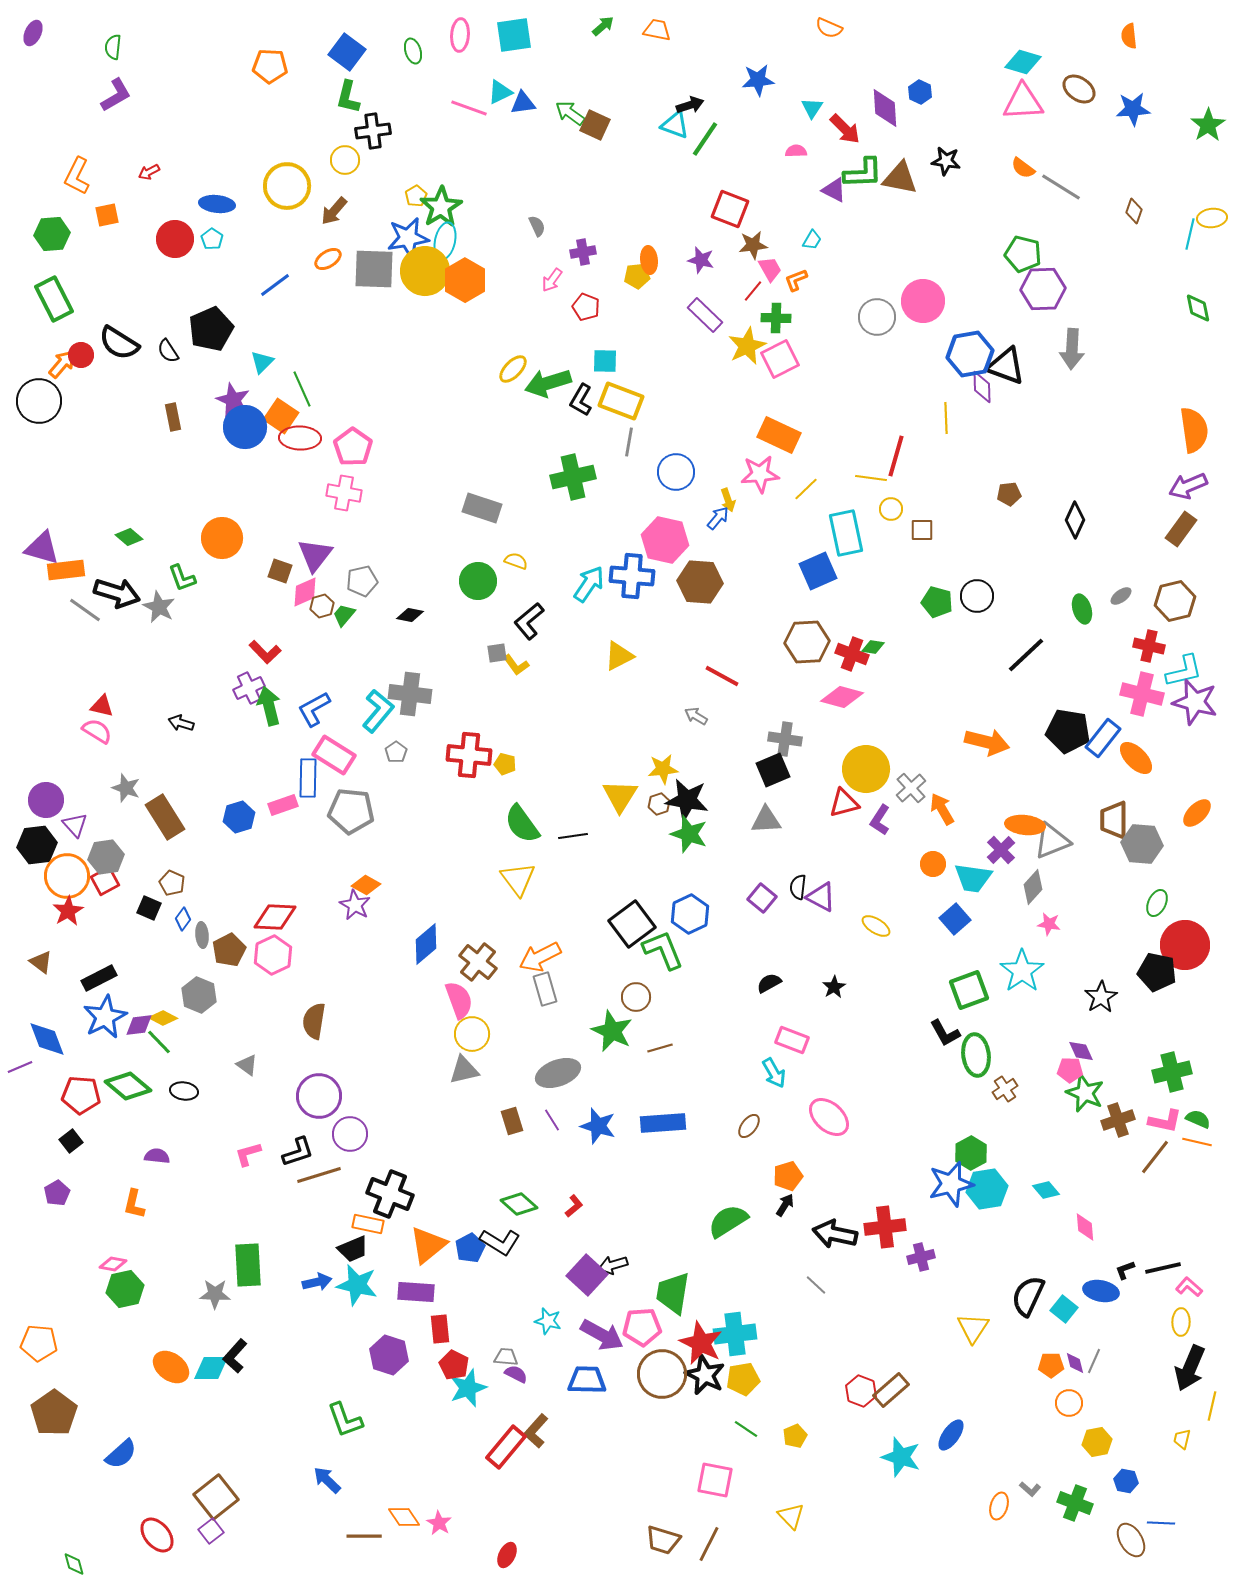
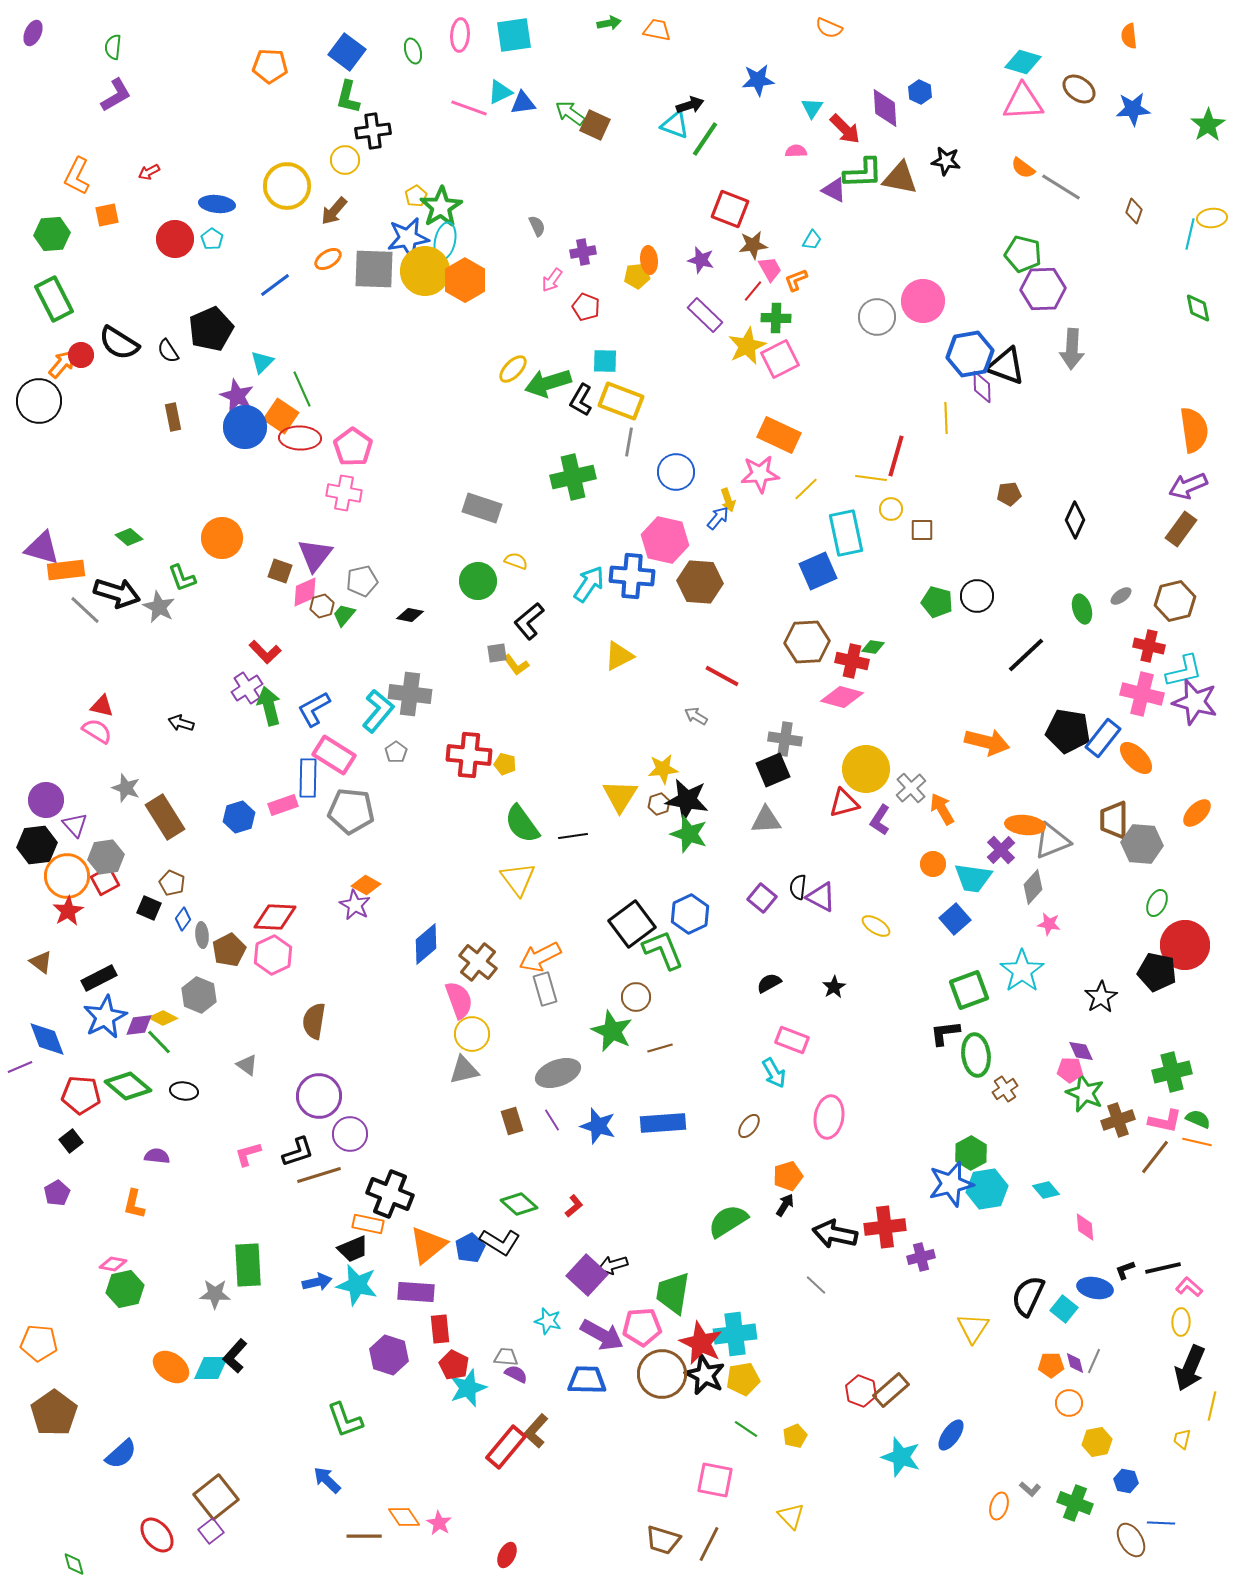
green arrow at (603, 26): moved 6 px right, 3 px up; rotated 30 degrees clockwise
purple star at (233, 400): moved 4 px right, 4 px up
gray line at (85, 610): rotated 8 degrees clockwise
red cross at (852, 654): moved 7 px down; rotated 8 degrees counterclockwise
purple cross at (249, 688): moved 2 px left; rotated 8 degrees counterclockwise
black L-shape at (945, 1033): rotated 112 degrees clockwise
pink ellipse at (829, 1117): rotated 57 degrees clockwise
blue ellipse at (1101, 1291): moved 6 px left, 3 px up
